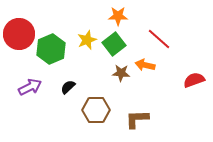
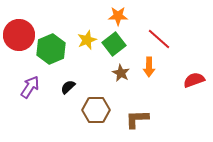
red circle: moved 1 px down
orange arrow: moved 4 px right, 2 px down; rotated 102 degrees counterclockwise
brown star: rotated 24 degrees clockwise
purple arrow: rotated 30 degrees counterclockwise
